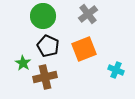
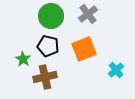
green circle: moved 8 px right
black pentagon: rotated 10 degrees counterclockwise
green star: moved 4 px up
cyan cross: rotated 28 degrees clockwise
